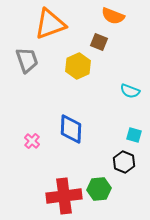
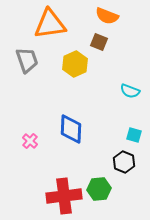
orange semicircle: moved 6 px left
orange triangle: rotated 12 degrees clockwise
yellow hexagon: moved 3 px left, 2 px up
pink cross: moved 2 px left
